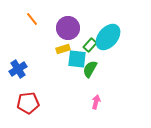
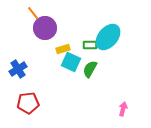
orange line: moved 1 px right, 6 px up
purple circle: moved 23 px left
green rectangle: rotated 48 degrees clockwise
cyan square: moved 6 px left, 3 px down; rotated 18 degrees clockwise
pink arrow: moved 27 px right, 7 px down
